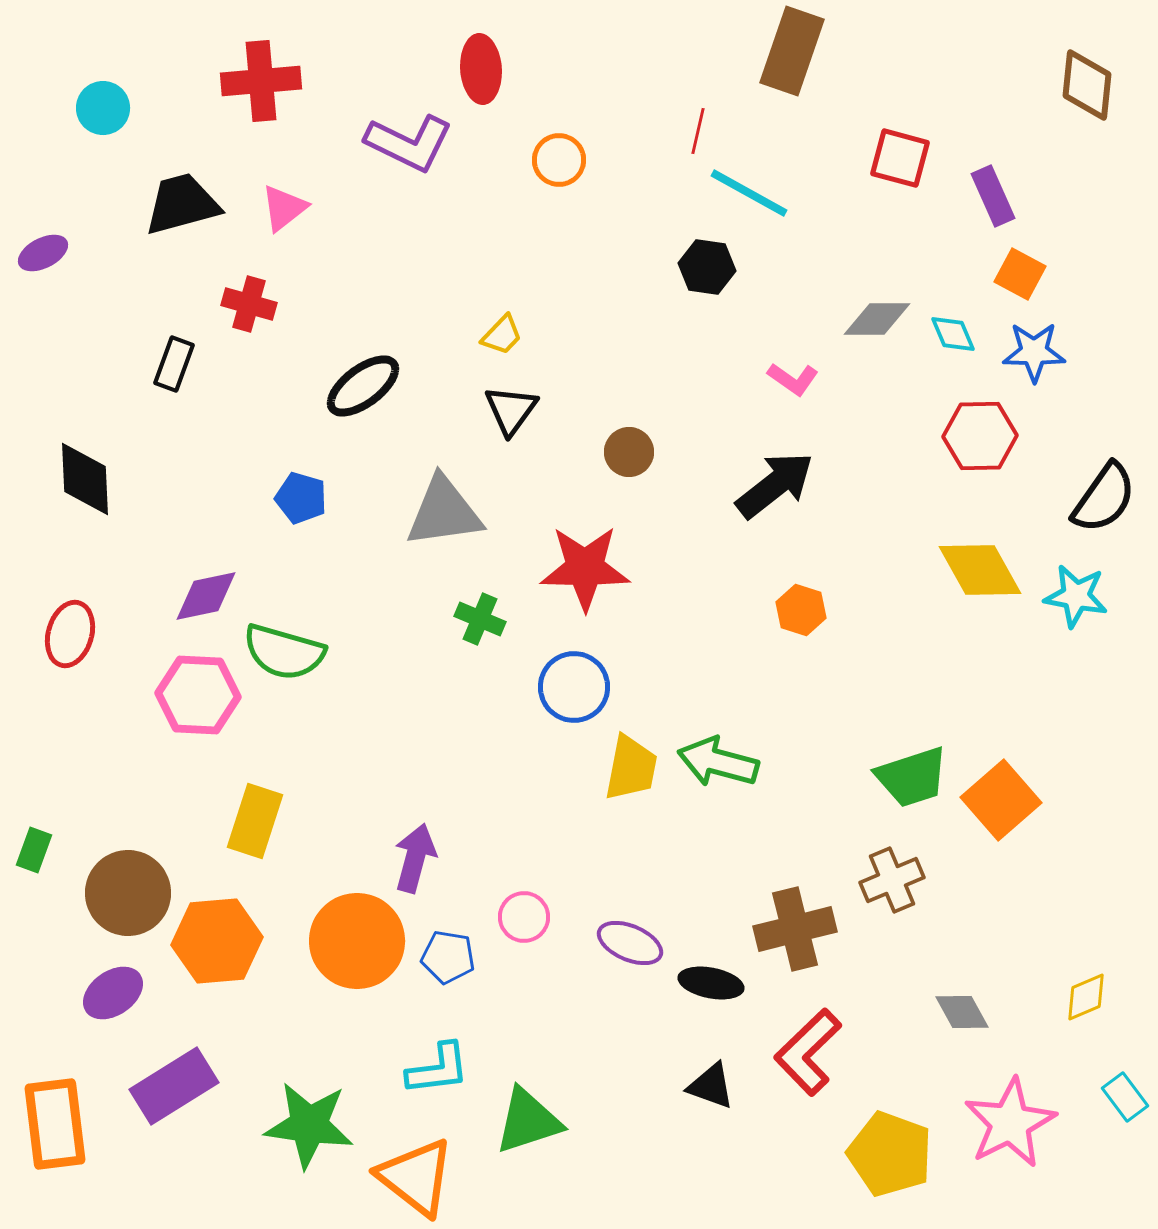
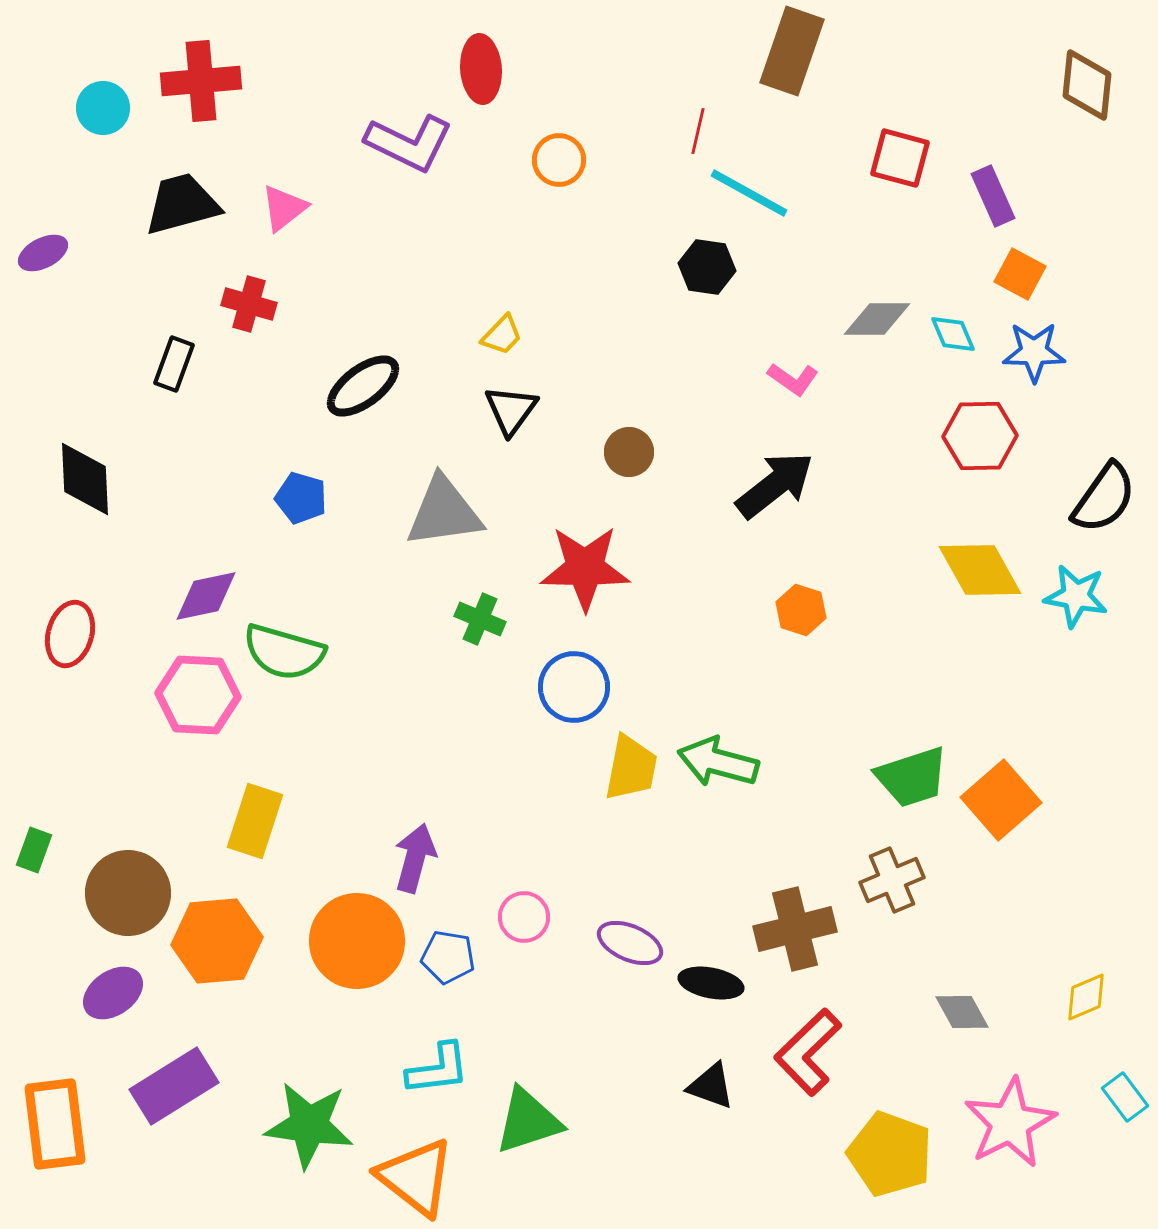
red cross at (261, 81): moved 60 px left
